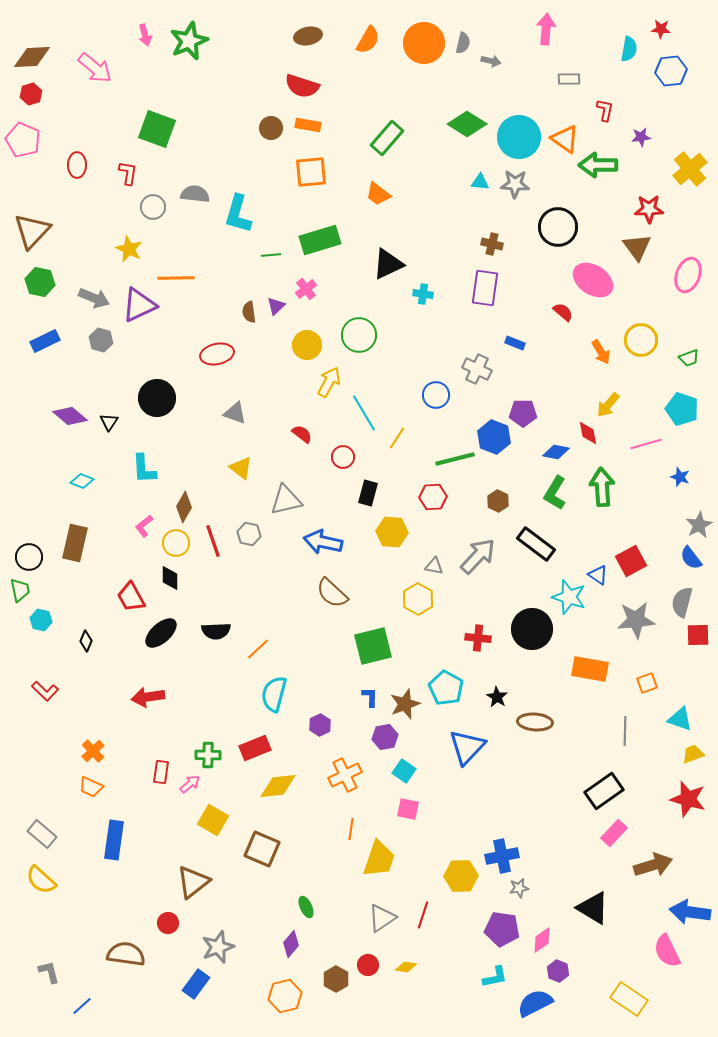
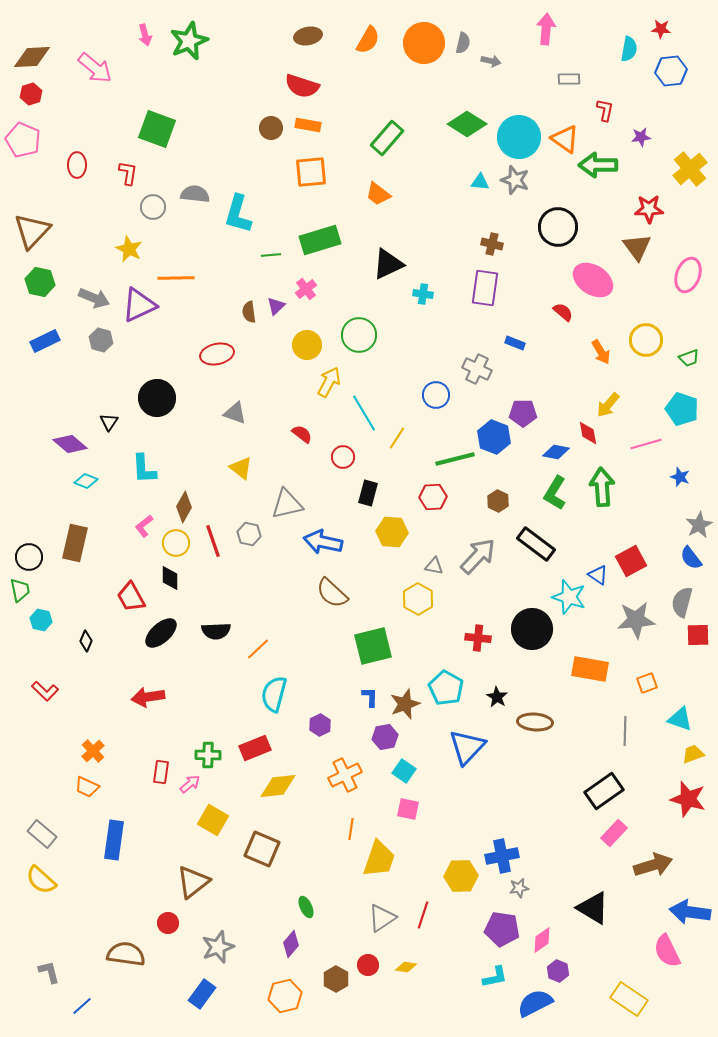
gray star at (515, 184): moved 4 px up; rotated 16 degrees clockwise
yellow circle at (641, 340): moved 5 px right
purple diamond at (70, 416): moved 28 px down
cyan diamond at (82, 481): moved 4 px right
gray triangle at (286, 500): moved 1 px right, 4 px down
orange trapezoid at (91, 787): moved 4 px left
blue rectangle at (196, 984): moved 6 px right, 10 px down
